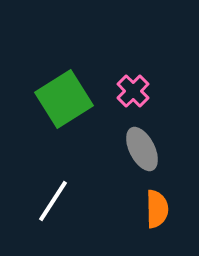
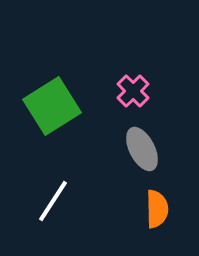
green square: moved 12 px left, 7 px down
